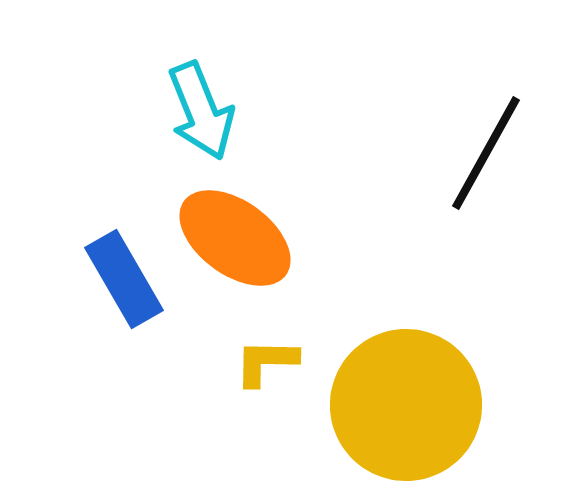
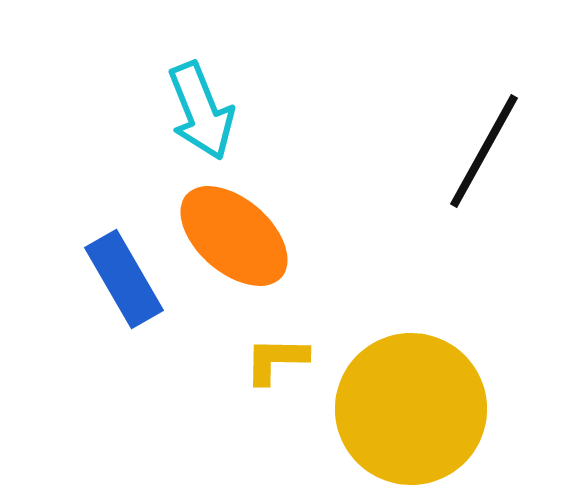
black line: moved 2 px left, 2 px up
orange ellipse: moved 1 px left, 2 px up; rotated 5 degrees clockwise
yellow L-shape: moved 10 px right, 2 px up
yellow circle: moved 5 px right, 4 px down
